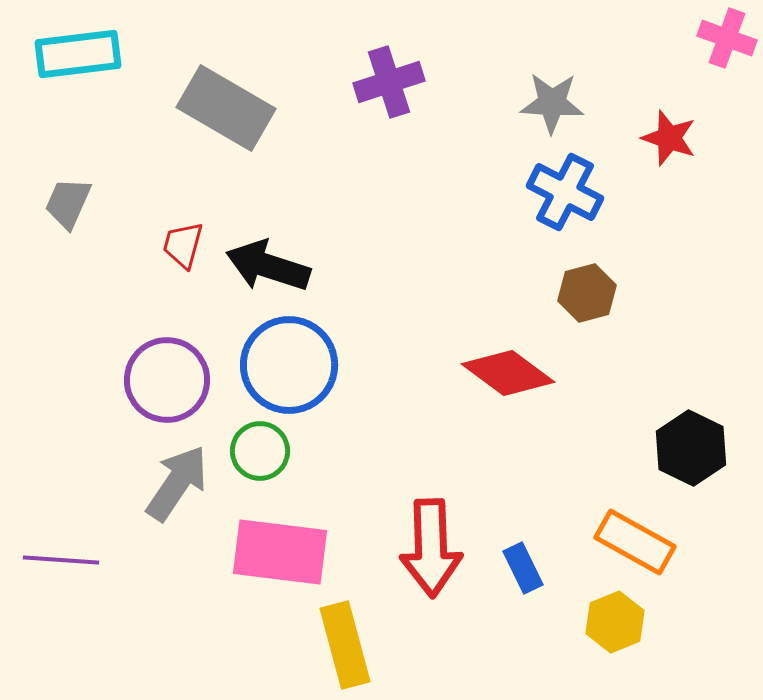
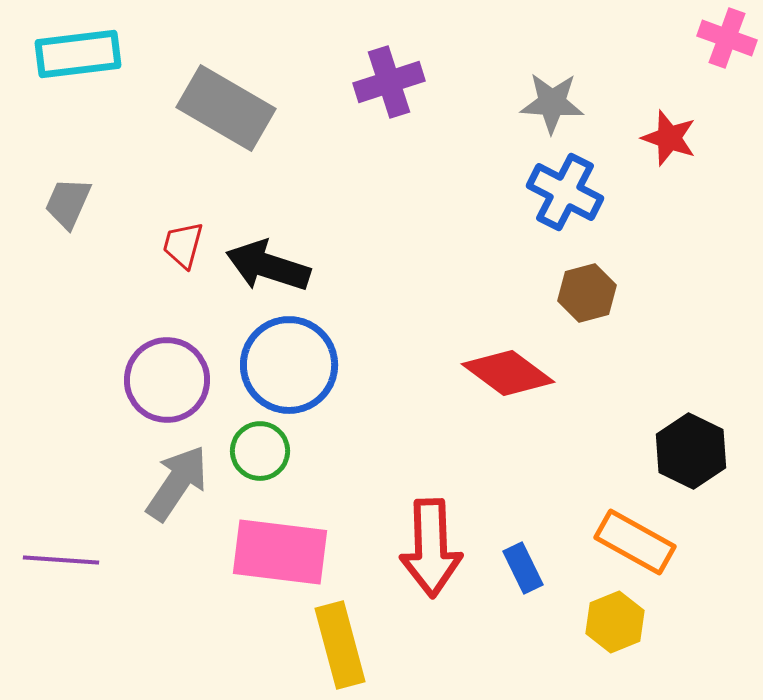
black hexagon: moved 3 px down
yellow rectangle: moved 5 px left
